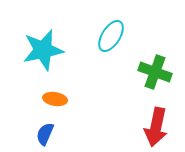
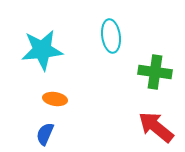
cyan ellipse: rotated 40 degrees counterclockwise
cyan star: moved 1 px left; rotated 6 degrees clockwise
green cross: rotated 12 degrees counterclockwise
red arrow: rotated 117 degrees clockwise
